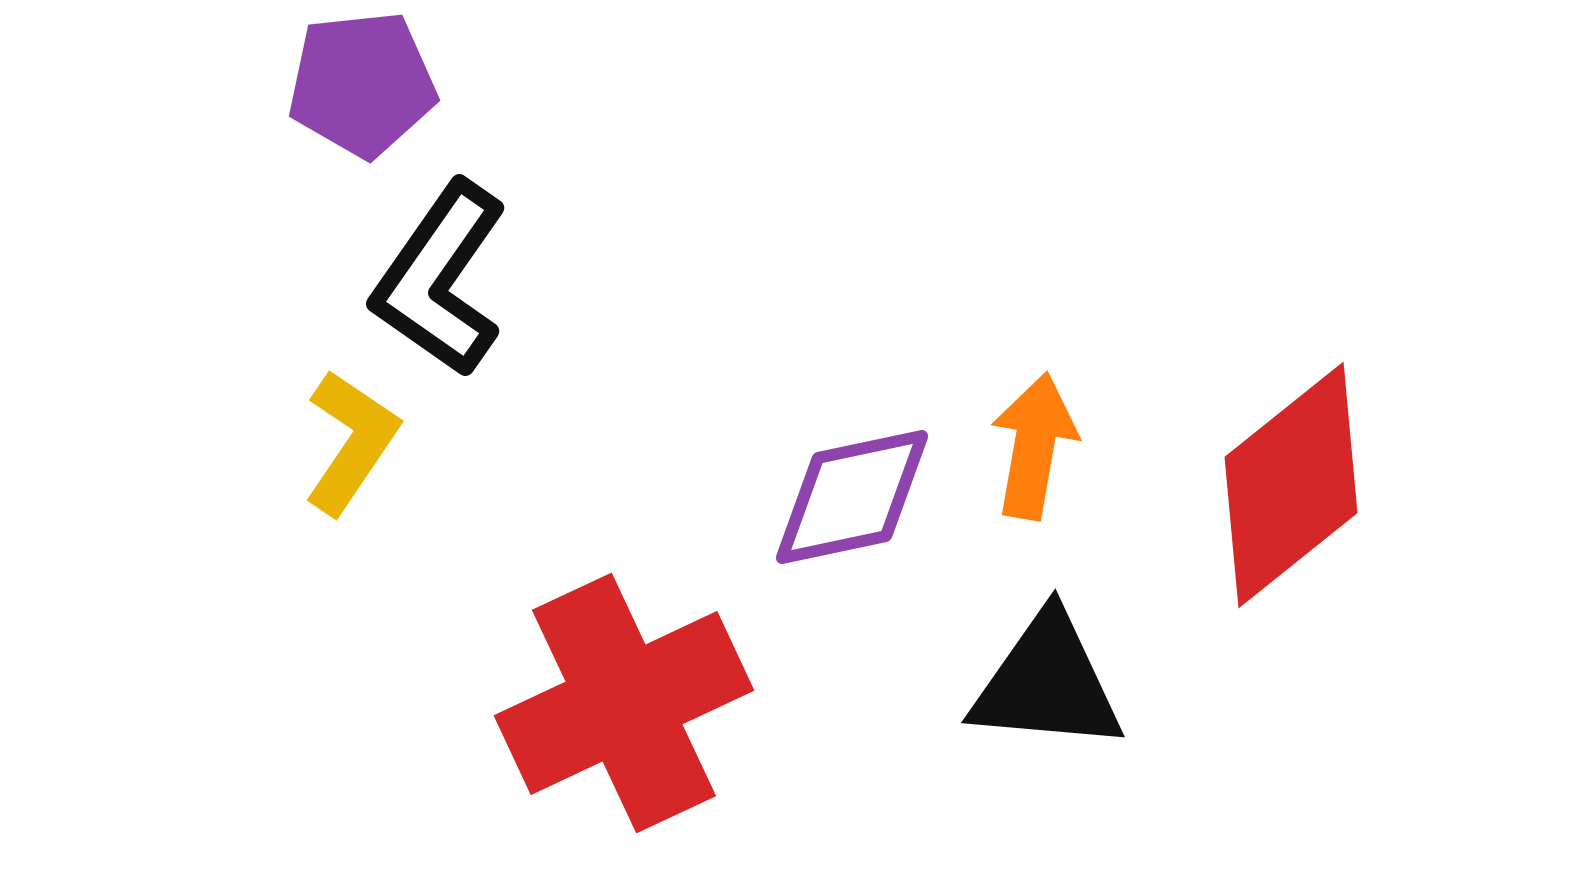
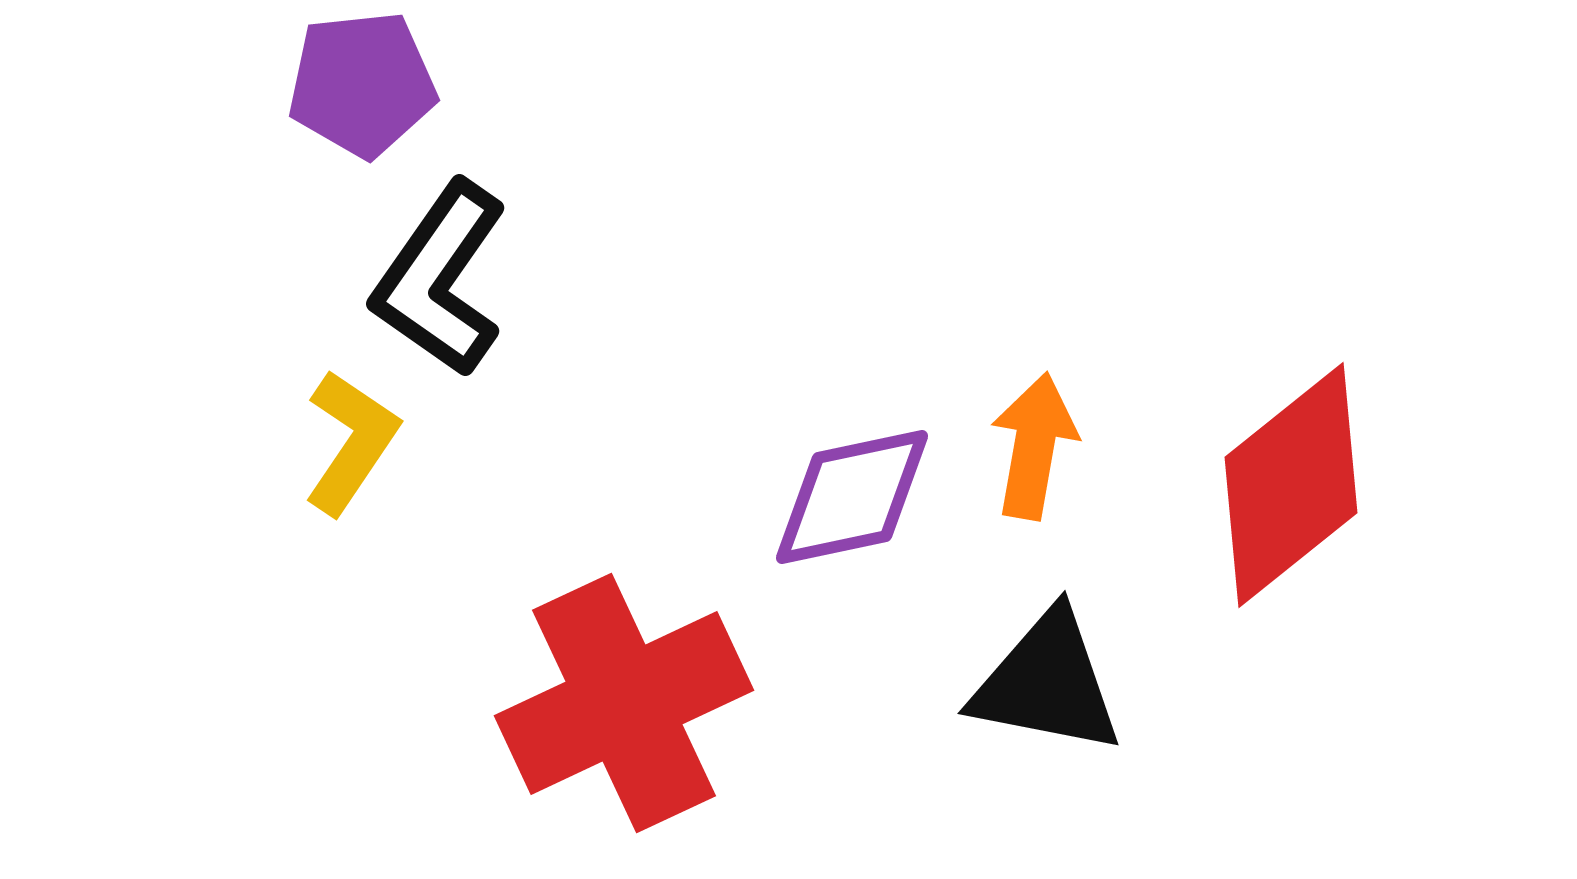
black triangle: rotated 6 degrees clockwise
